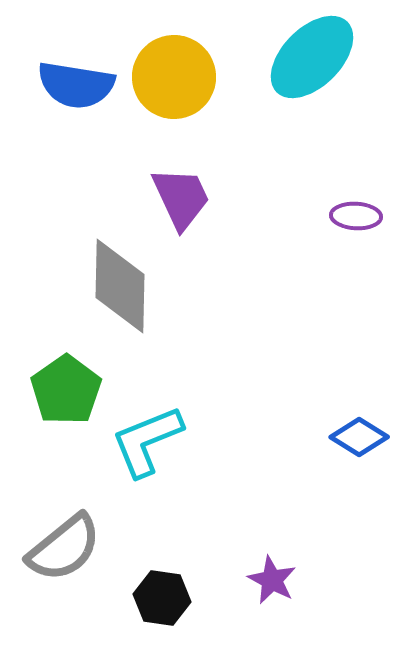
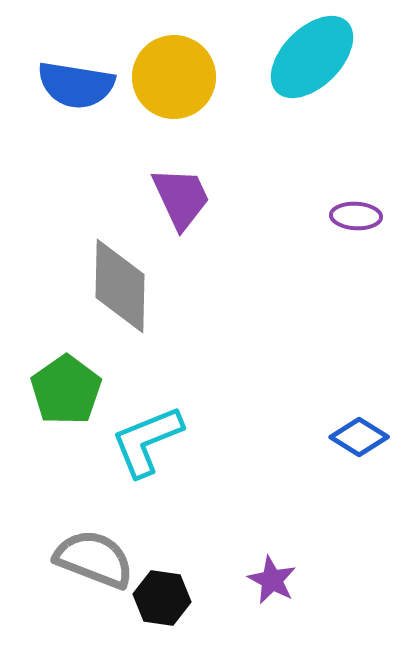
gray semicircle: moved 30 px right, 11 px down; rotated 120 degrees counterclockwise
